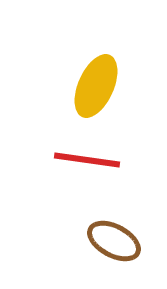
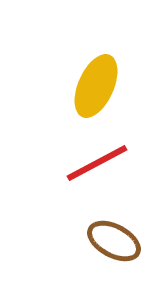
red line: moved 10 px right, 3 px down; rotated 36 degrees counterclockwise
